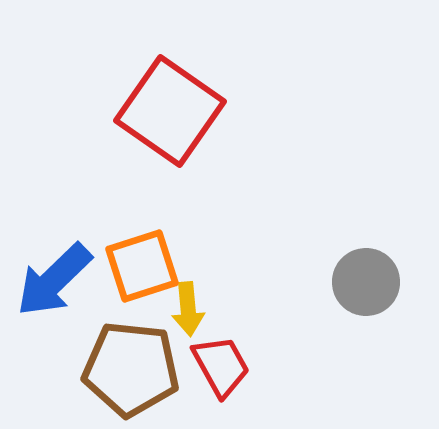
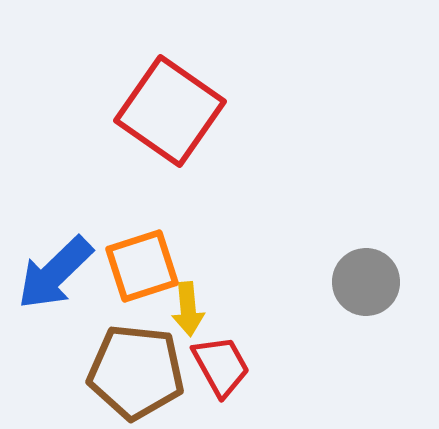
blue arrow: moved 1 px right, 7 px up
brown pentagon: moved 5 px right, 3 px down
